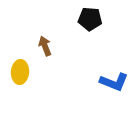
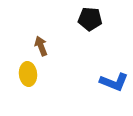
brown arrow: moved 4 px left
yellow ellipse: moved 8 px right, 2 px down; rotated 10 degrees counterclockwise
